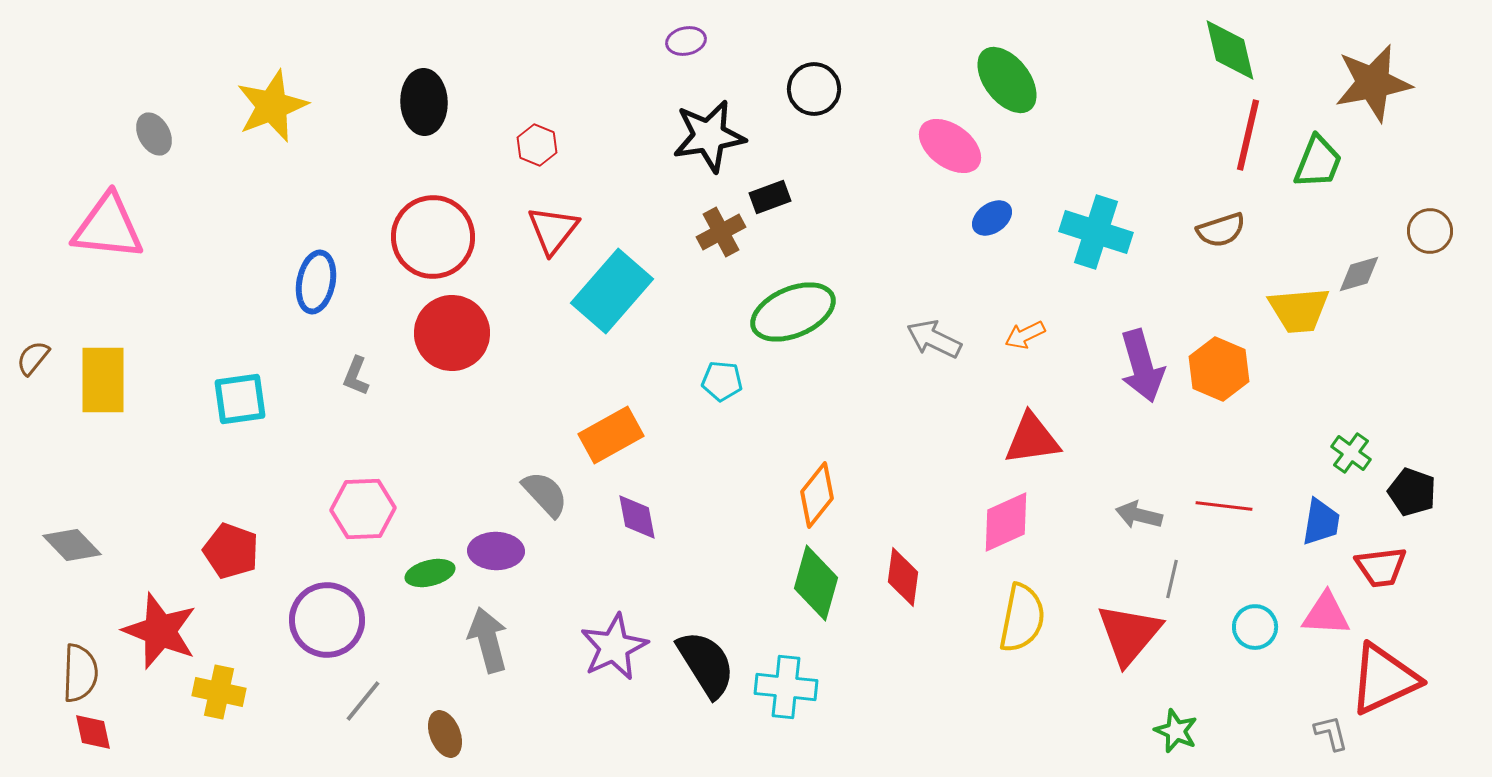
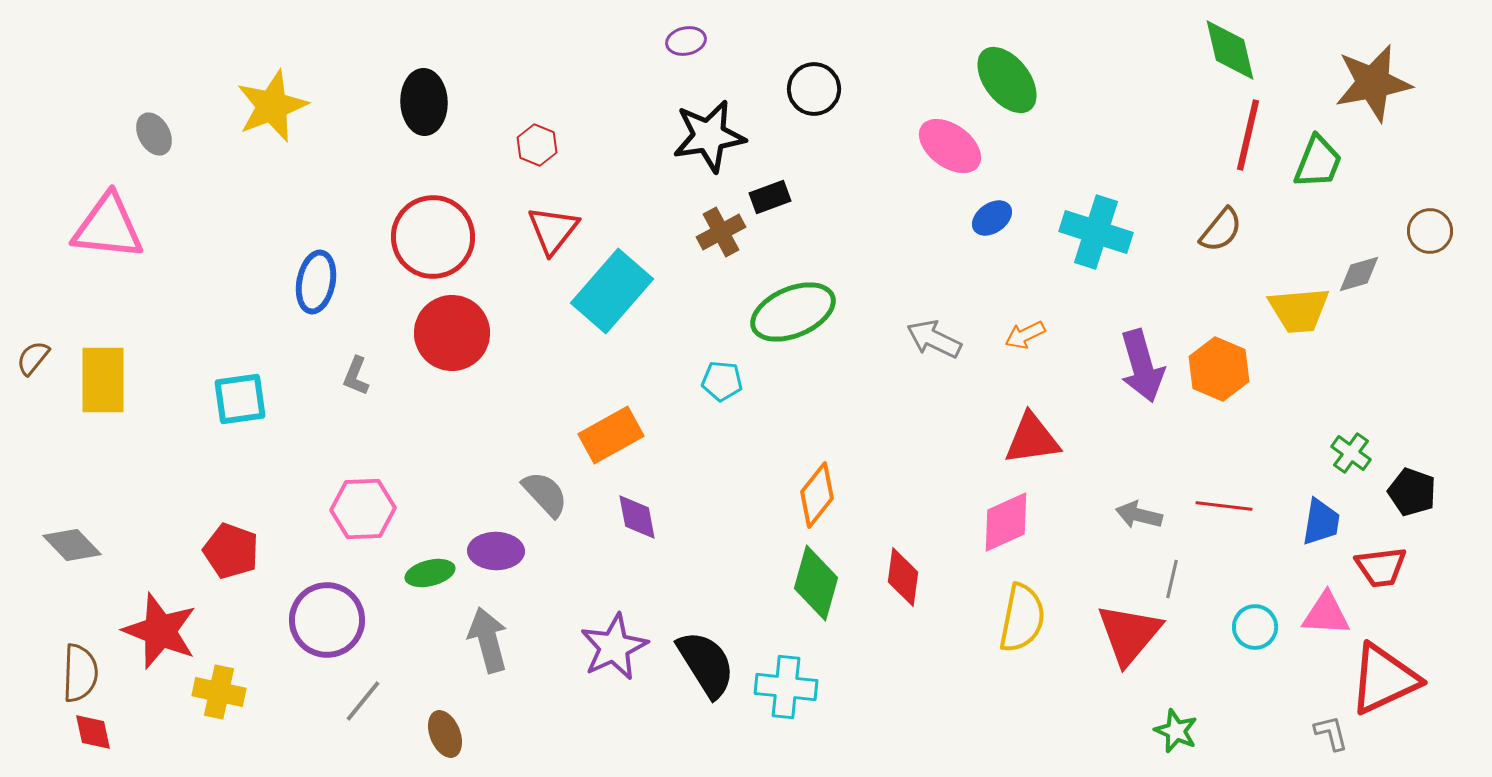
brown semicircle at (1221, 230): rotated 33 degrees counterclockwise
